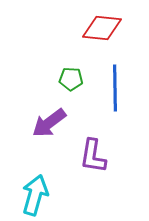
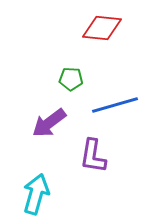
blue line: moved 17 px down; rotated 75 degrees clockwise
cyan arrow: moved 1 px right, 1 px up
